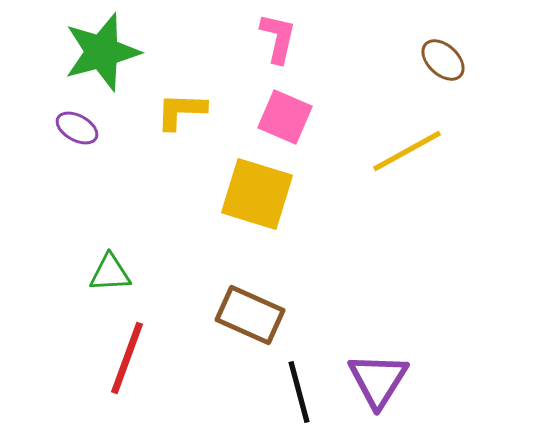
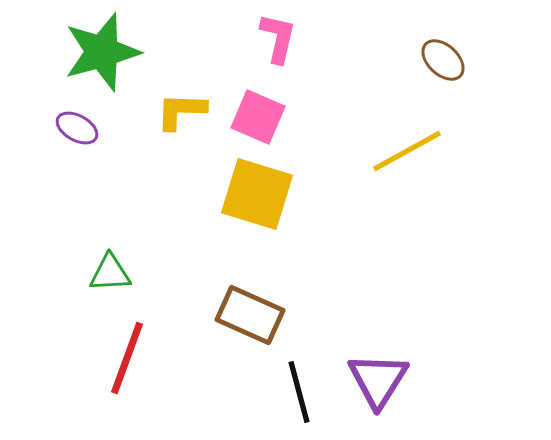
pink square: moved 27 px left
